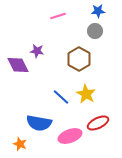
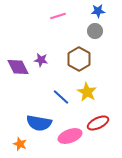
purple star: moved 4 px right, 9 px down
purple diamond: moved 2 px down
yellow star: moved 1 px right, 2 px up
